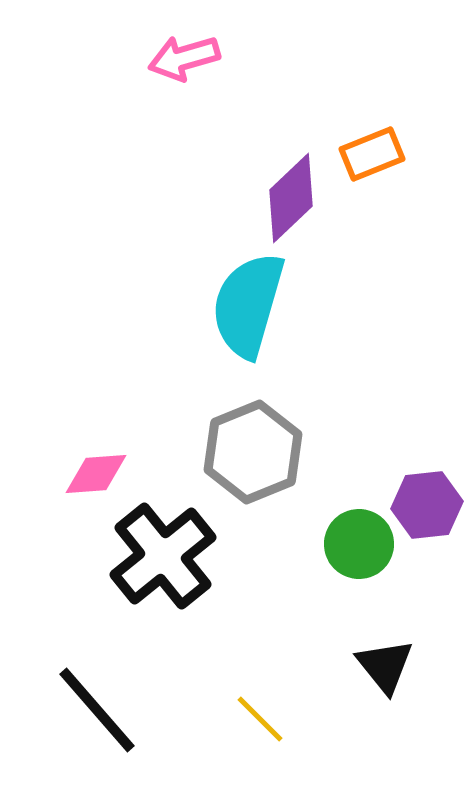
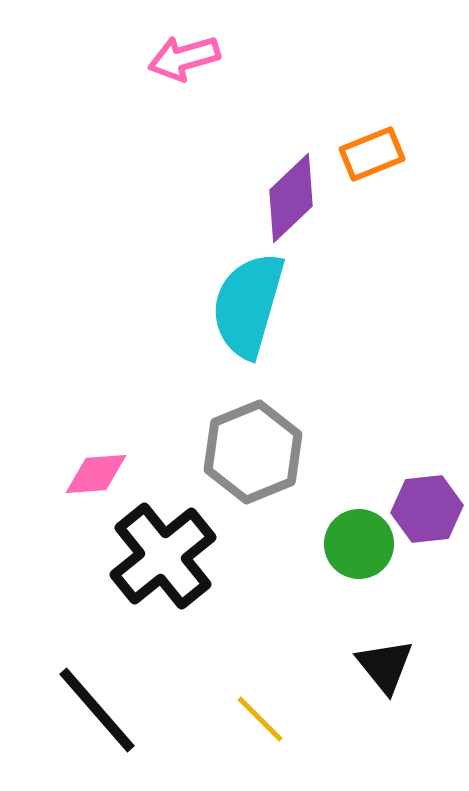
purple hexagon: moved 4 px down
